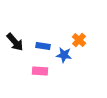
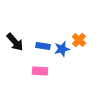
blue star: moved 2 px left, 6 px up; rotated 21 degrees counterclockwise
